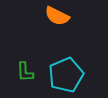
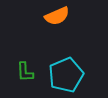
orange semicircle: rotated 50 degrees counterclockwise
